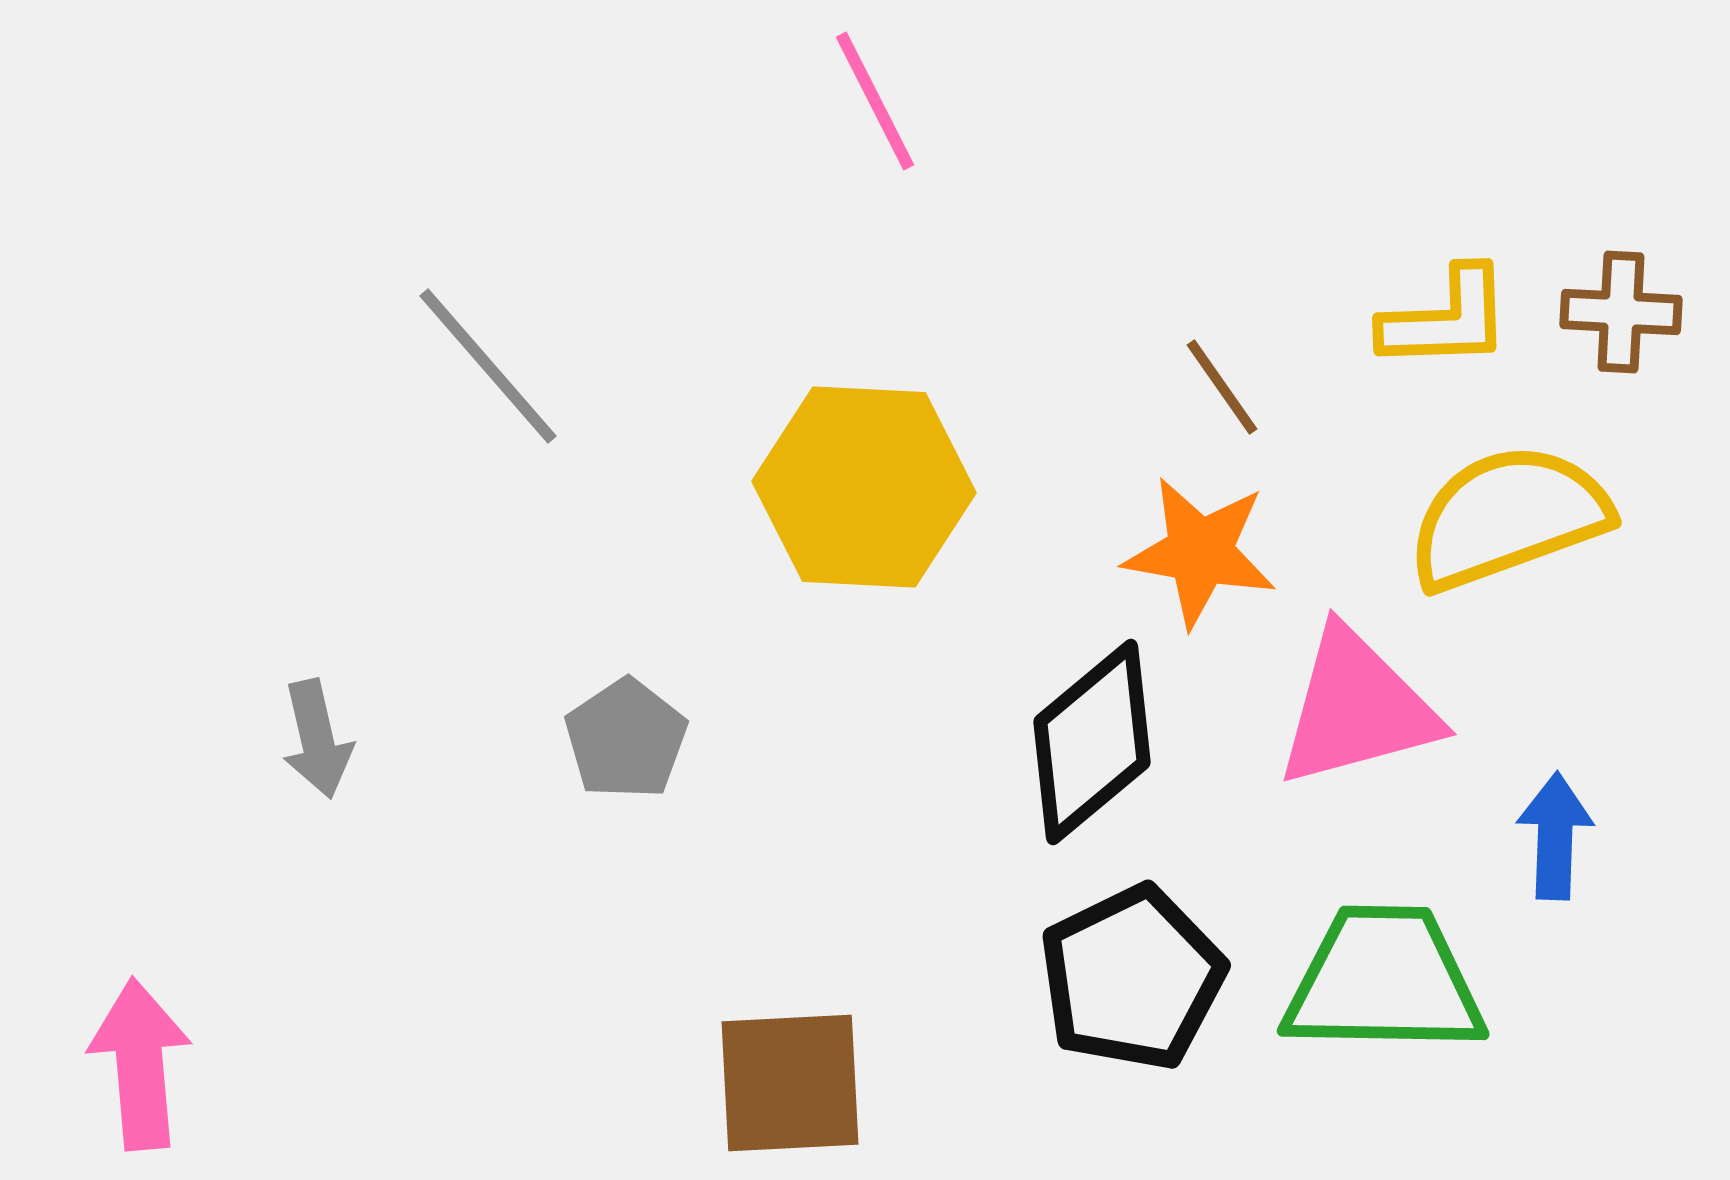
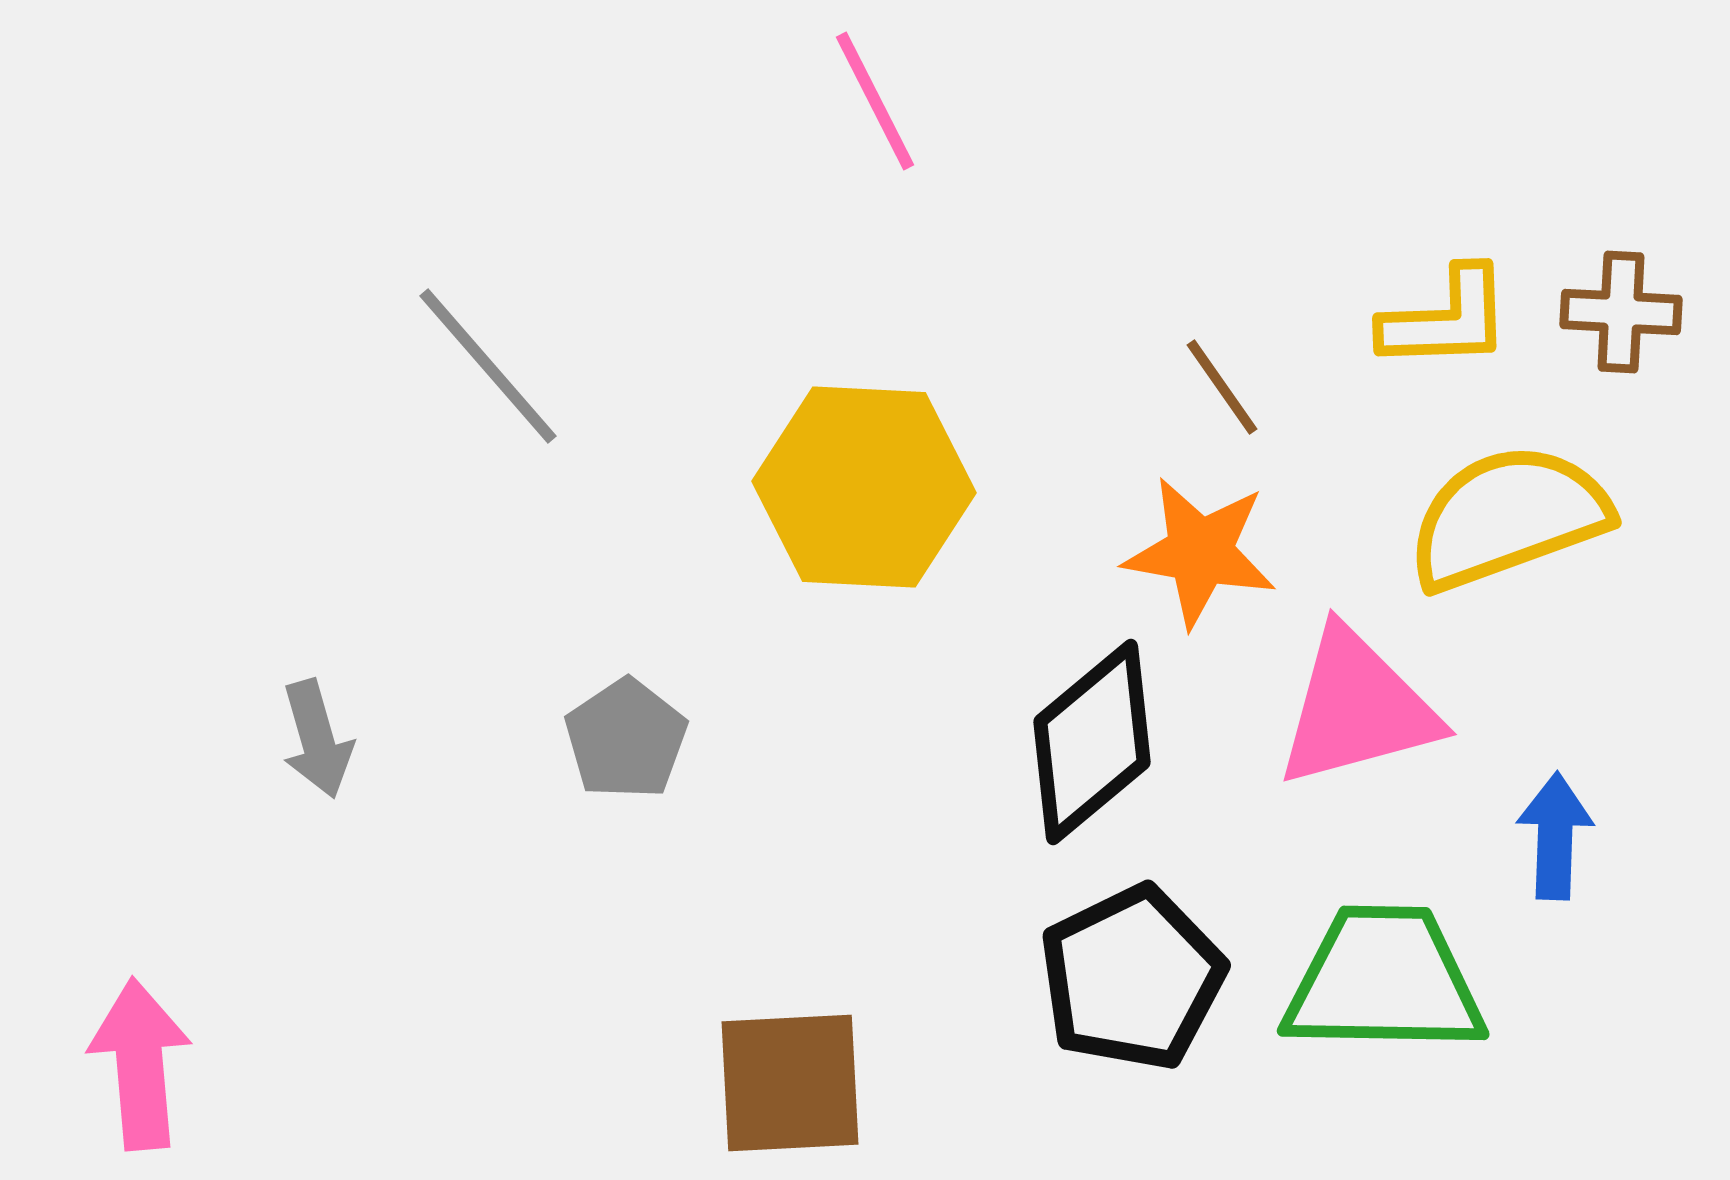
gray arrow: rotated 3 degrees counterclockwise
